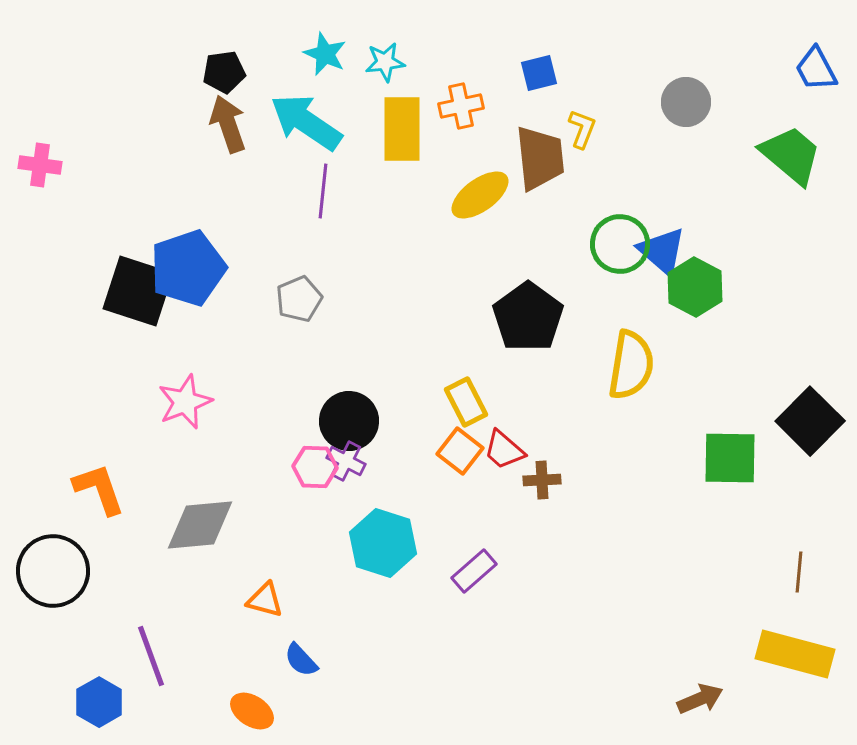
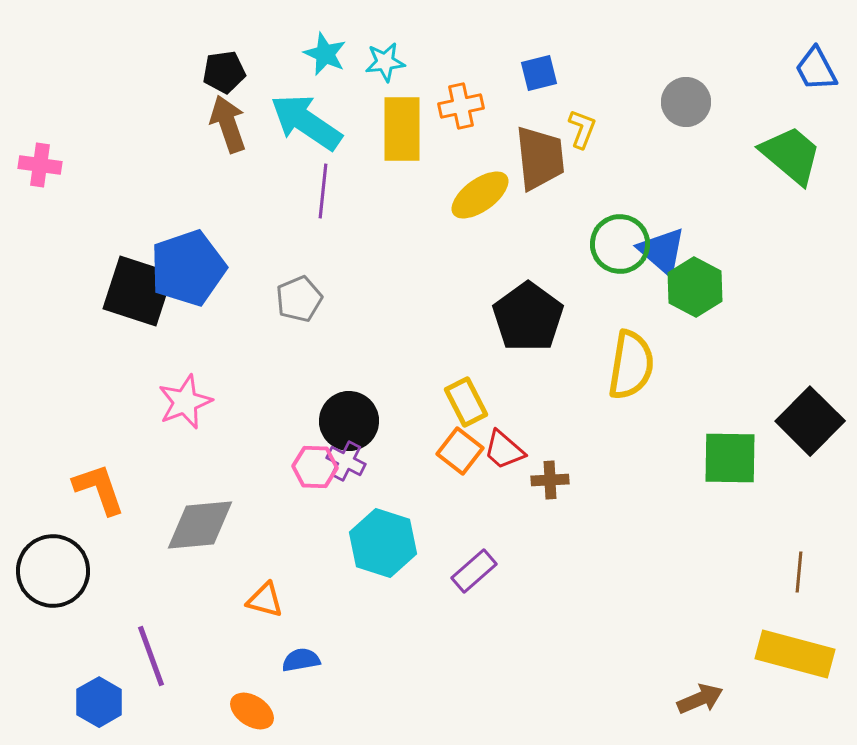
brown cross at (542, 480): moved 8 px right
blue semicircle at (301, 660): rotated 123 degrees clockwise
